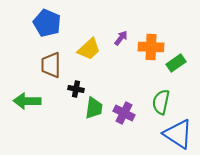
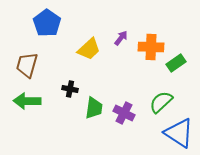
blue pentagon: rotated 12 degrees clockwise
brown trapezoid: moved 24 px left; rotated 16 degrees clockwise
black cross: moved 6 px left
green semicircle: rotated 35 degrees clockwise
blue triangle: moved 1 px right, 1 px up
